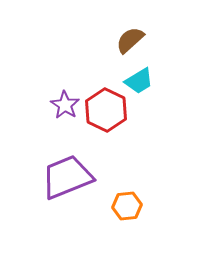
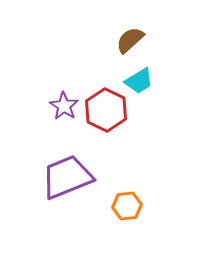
purple star: moved 1 px left, 1 px down
